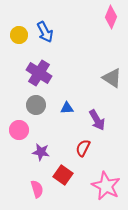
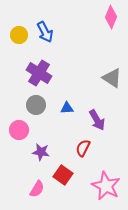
pink semicircle: rotated 48 degrees clockwise
